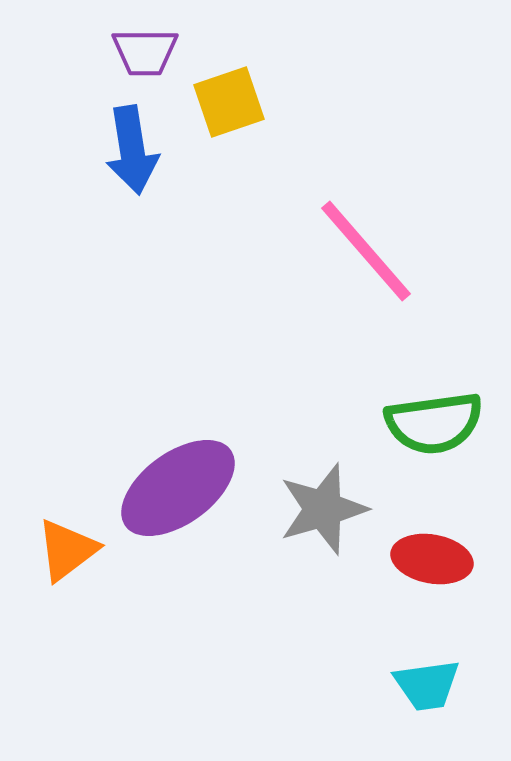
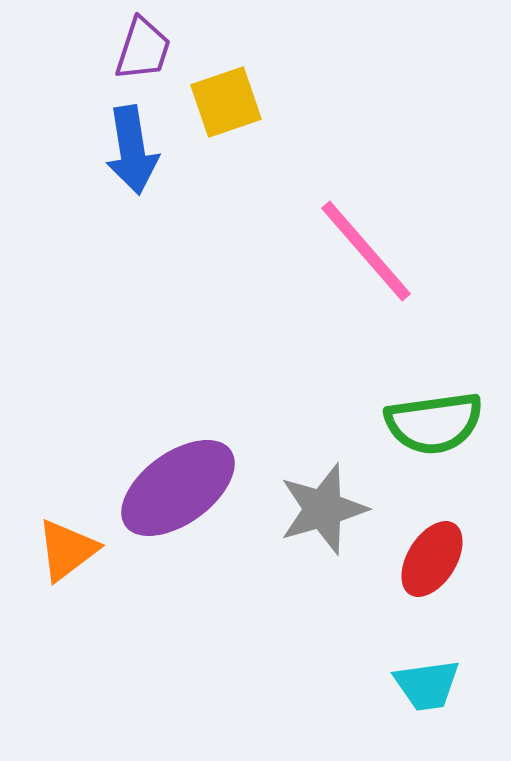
purple trapezoid: moved 2 px left, 3 px up; rotated 72 degrees counterclockwise
yellow square: moved 3 px left
red ellipse: rotated 68 degrees counterclockwise
